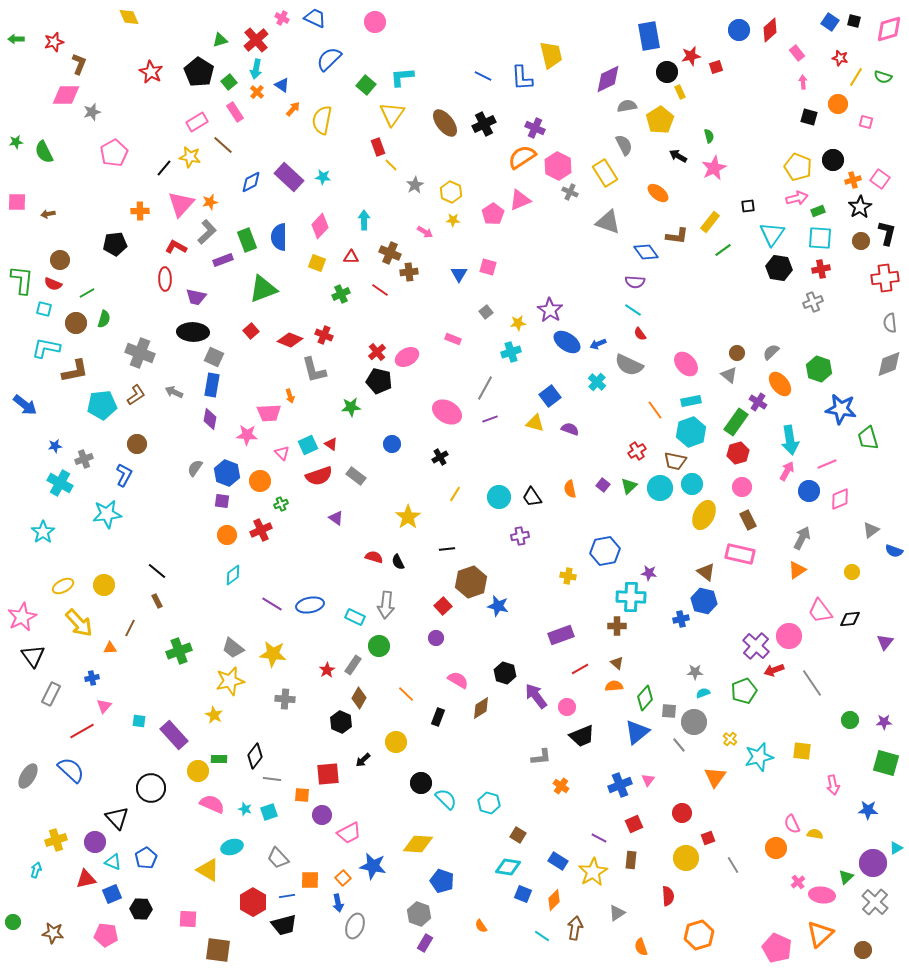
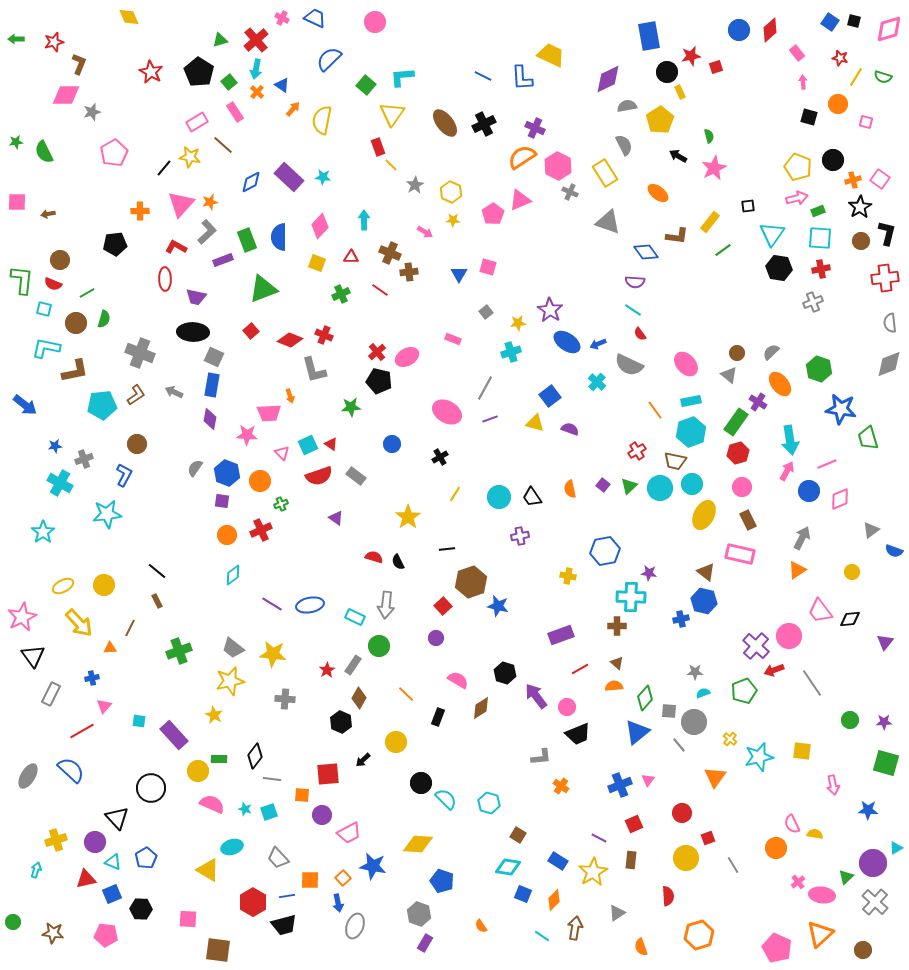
yellow trapezoid at (551, 55): rotated 52 degrees counterclockwise
black trapezoid at (582, 736): moved 4 px left, 2 px up
